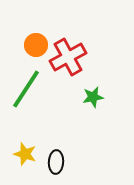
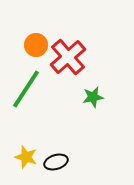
red cross: rotated 12 degrees counterclockwise
yellow star: moved 1 px right, 3 px down
black ellipse: rotated 70 degrees clockwise
